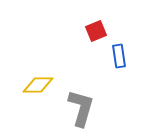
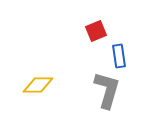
gray L-shape: moved 26 px right, 18 px up
